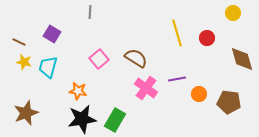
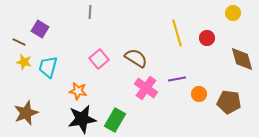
purple square: moved 12 px left, 5 px up
